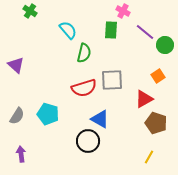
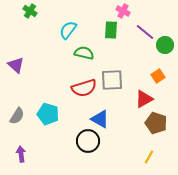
cyan semicircle: rotated 102 degrees counterclockwise
green semicircle: rotated 90 degrees counterclockwise
